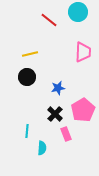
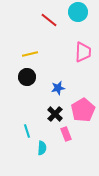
cyan line: rotated 24 degrees counterclockwise
